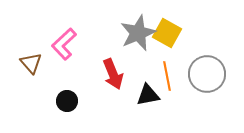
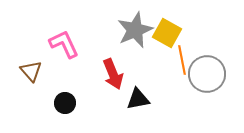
gray star: moved 3 px left, 3 px up
pink L-shape: rotated 108 degrees clockwise
brown triangle: moved 8 px down
orange line: moved 15 px right, 16 px up
black triangle: moved 10 px left, 4 px down
black circle: moved 2 px left, 2 px down
